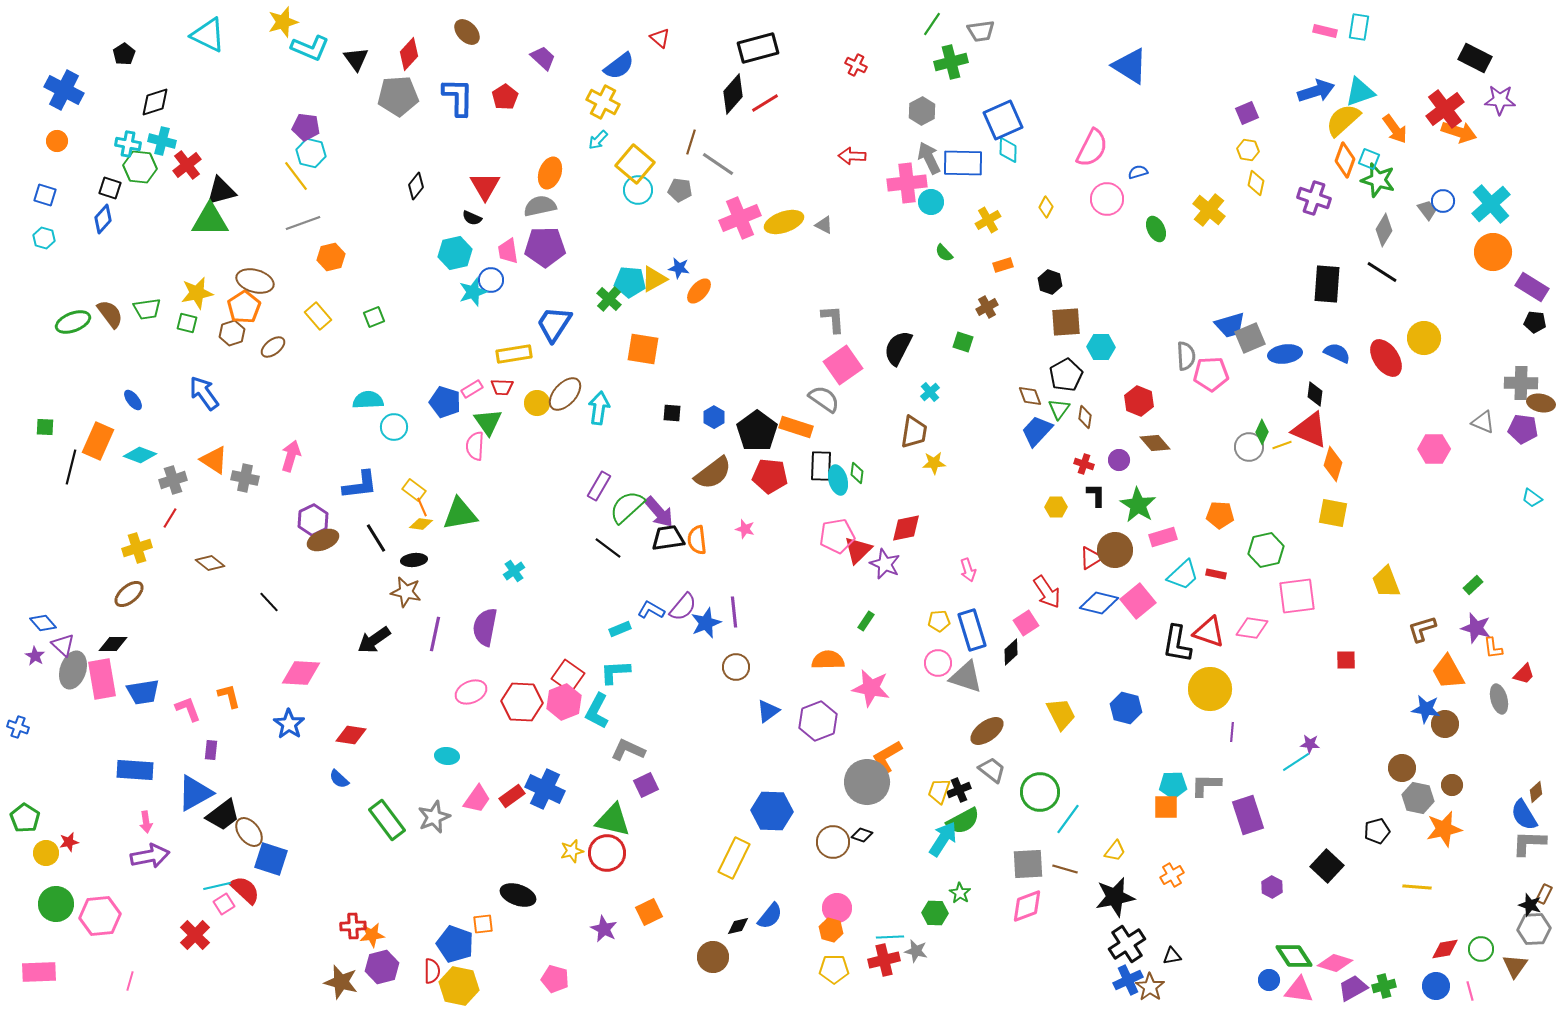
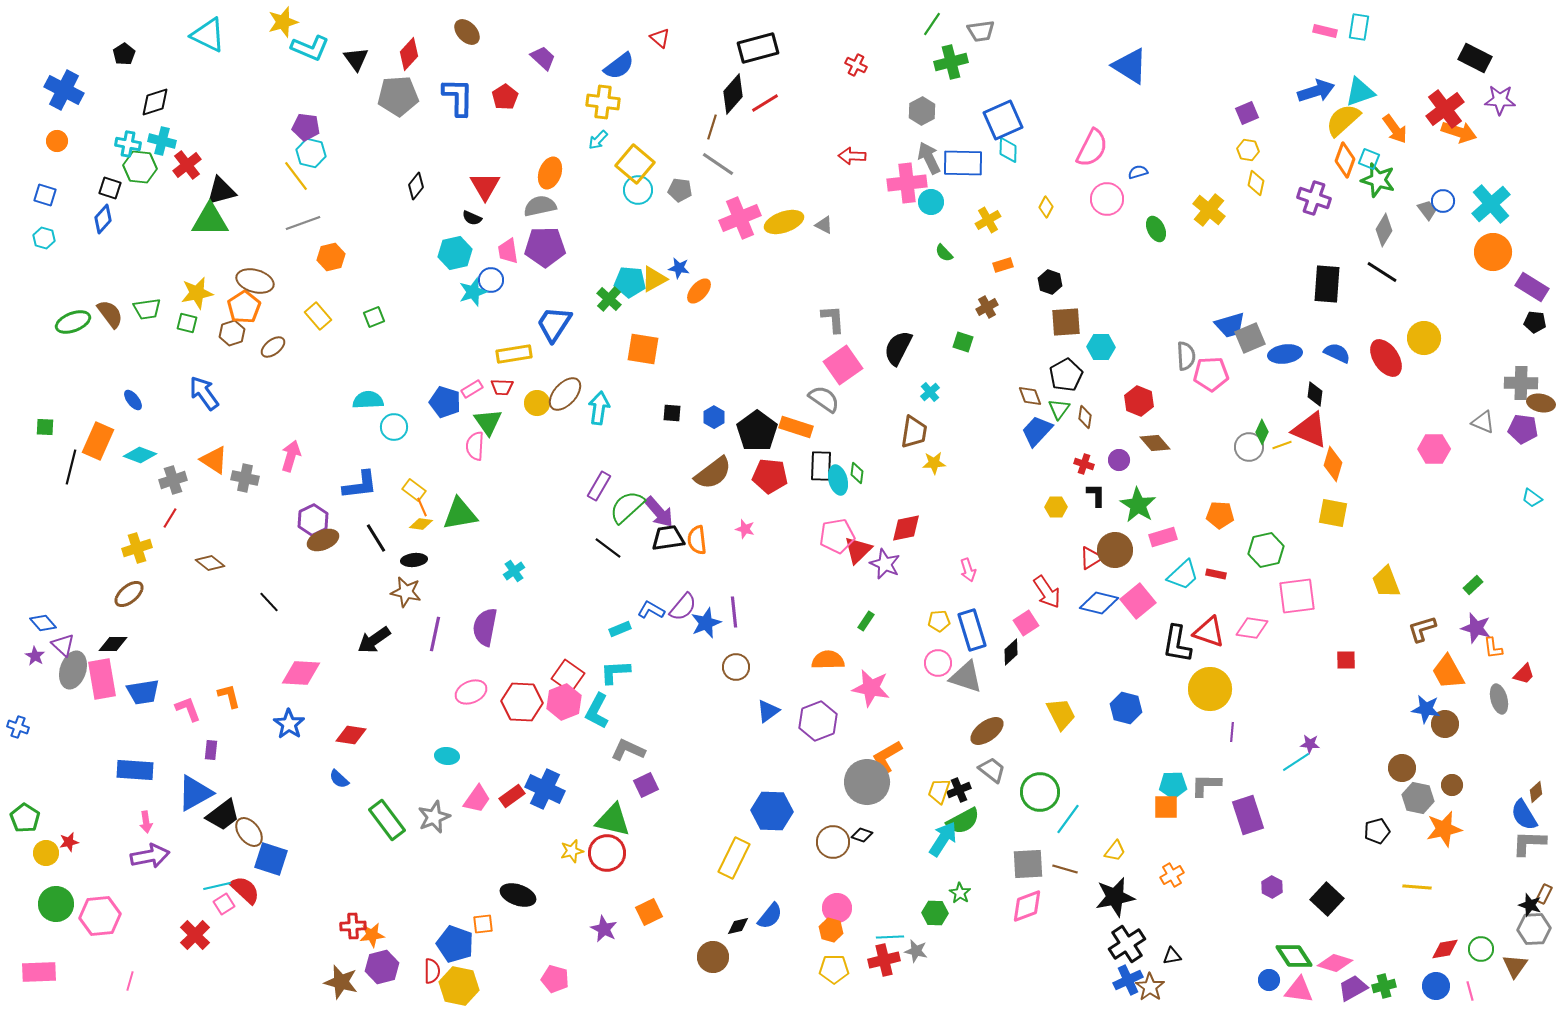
yellow cross at (603, 102): rotated 20 degrees counterclockwise
brown line at (691, 142): moved 21 px right, 15 px up
black square at (1327, 866): moved 33 px down
